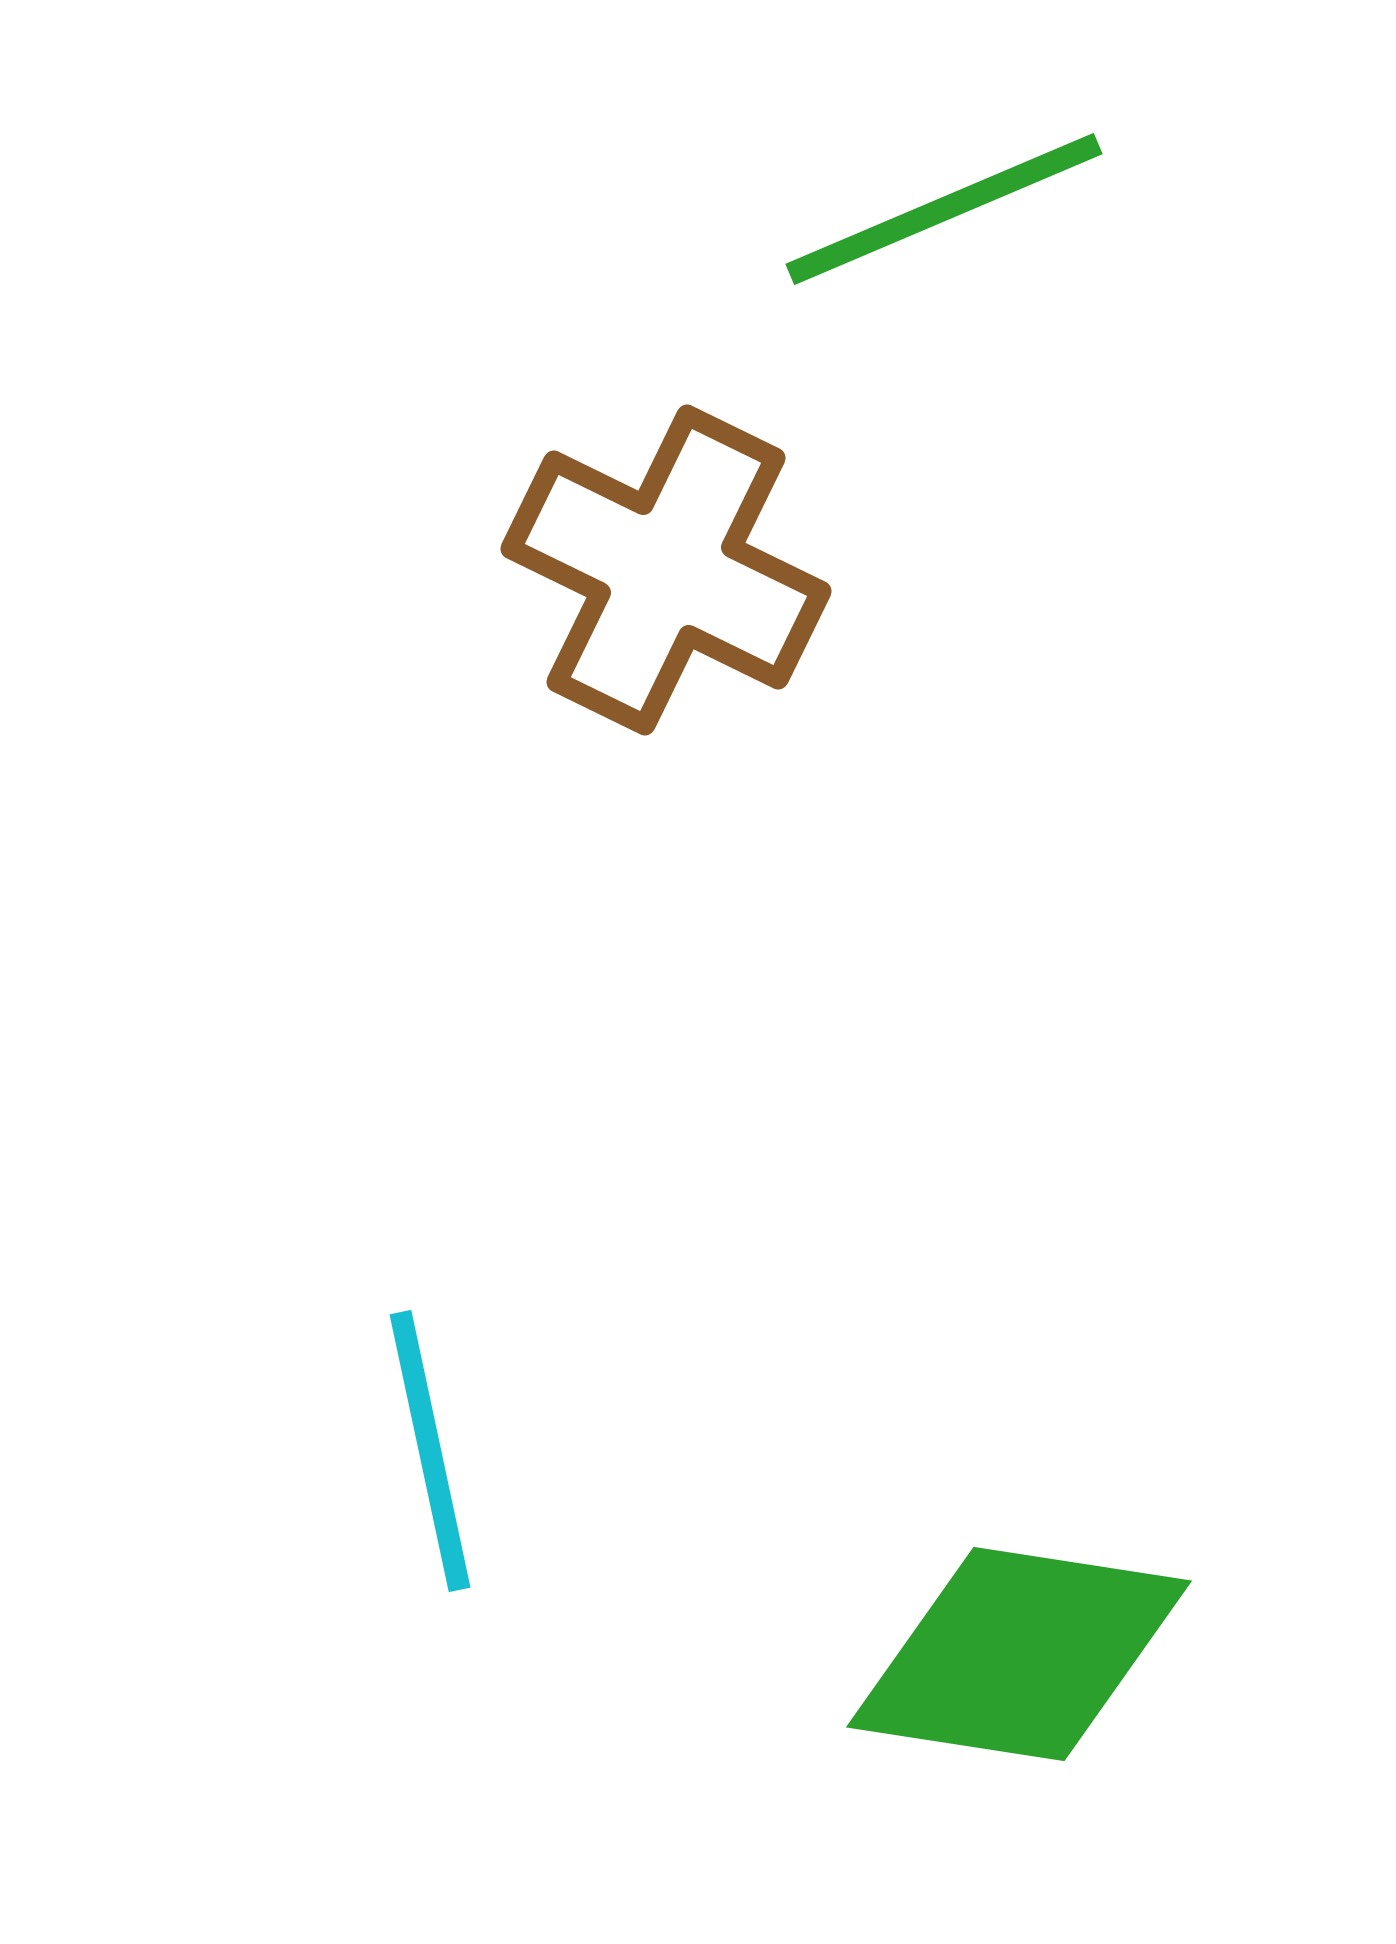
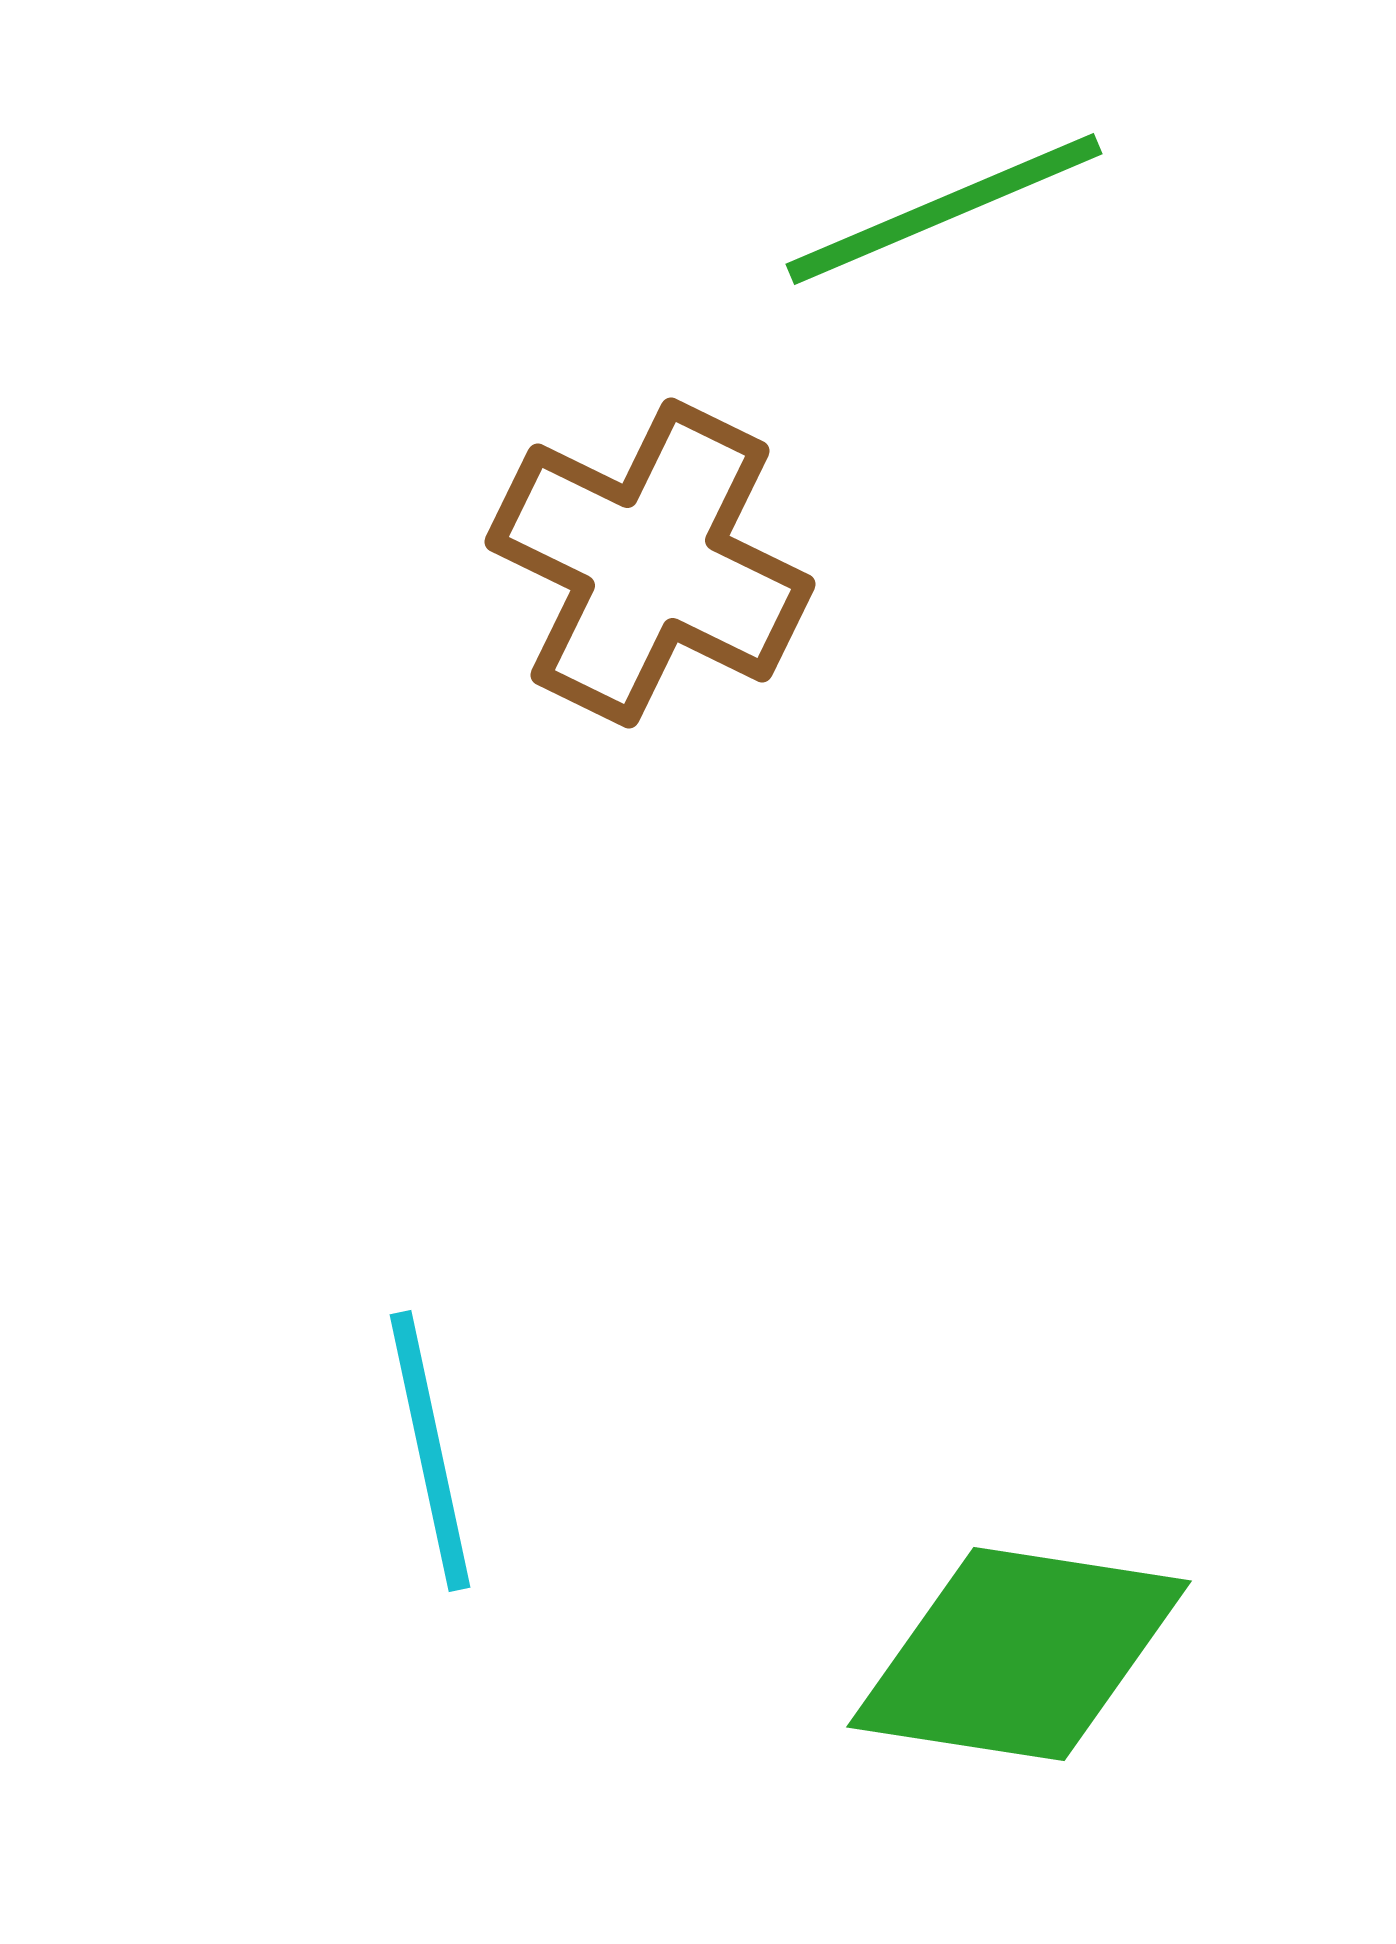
brown cross: moved 16 px left, 7 px up
